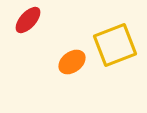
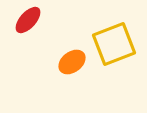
yellow square: moved 1 px left, 1 px up
